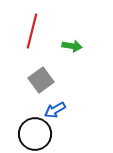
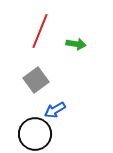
red line: moved 8 px right; rotated 8 degrees clockwise
green arrow: moved 4 px right, 2 px up
gray square: moved 5 px left
